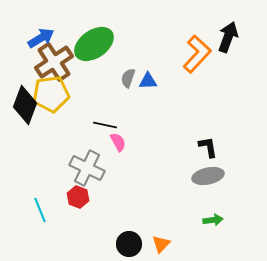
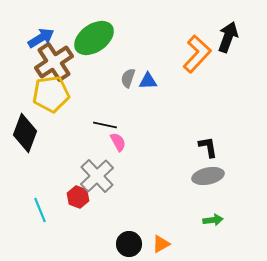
green ellipse: moved 6 px up
black diamond: moved 28 px down
gray cross: moved 10 px right, 8 px down; rotated 20 degrees clockwise
orange triangle: rotated 18 degrees clockwise
